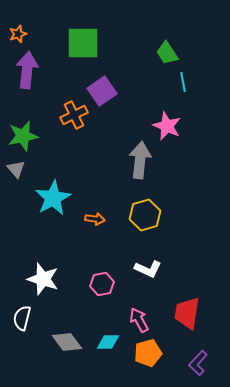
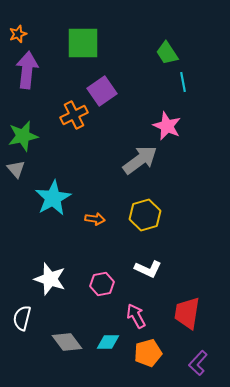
gray arrow: rotated 48 degrees clockwise
white star: moved 7 px right
pink arrow: moved 3 px left, 4 px up
